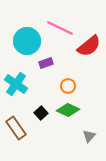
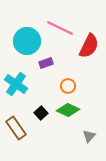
red semicircle: rotated 25 degrees counterclockwise
